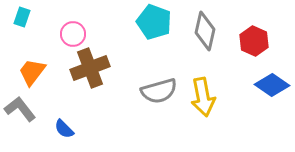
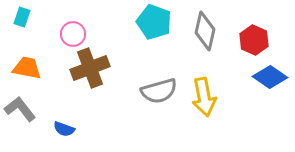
red hexagon: moved 1 px up
orange trapezoid: moved 5 px left, 4 px up; rotated 64 degrees clockwise
blue diamond: moved 2 px left, 8 px up
yellow arrow: moved 1 px right
blue semicircle: rotated 25 degrees counterclockwise
